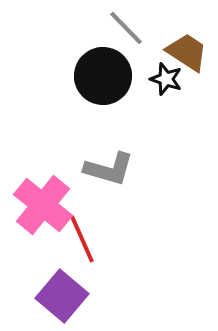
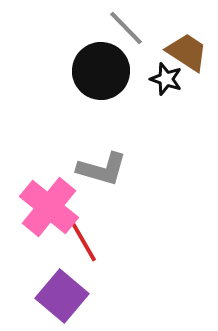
black circle: moved 2 px left, 5 px up
gray L-shape: moved 7 px left
pink cross: moved 6 px right, 2 px down
red line: rotated 6 degrees counterclockwise
